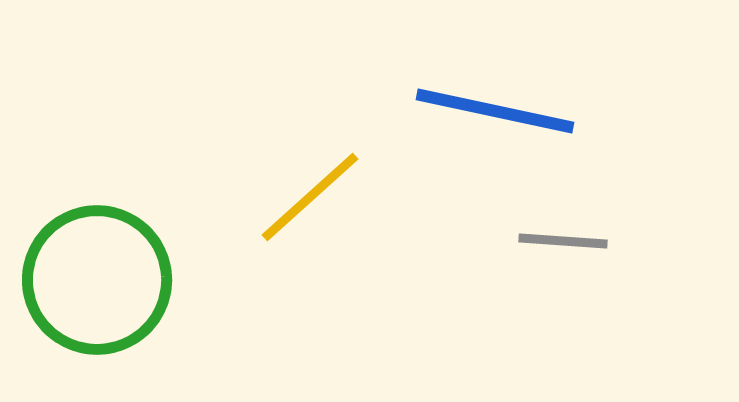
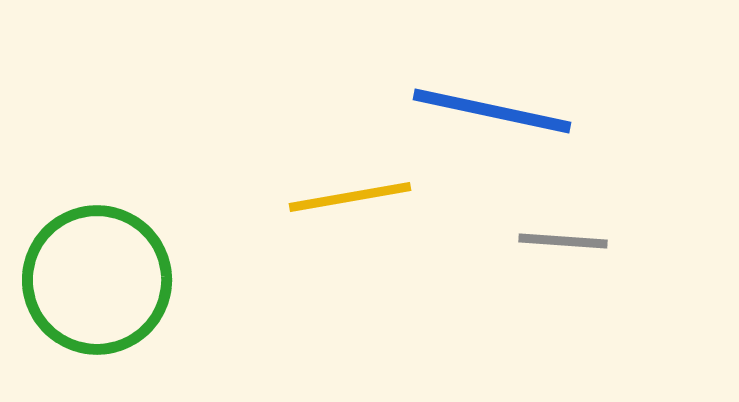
blue line: moved 3 px left
yellow line: moved 40 px right; rotated 32 degrees clockwise
